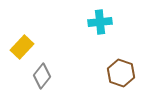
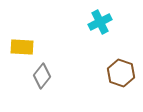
cyan cross: rotated 20 degrees counterclockwise
yellow rectangle: rotated 50 degrees clockwise
